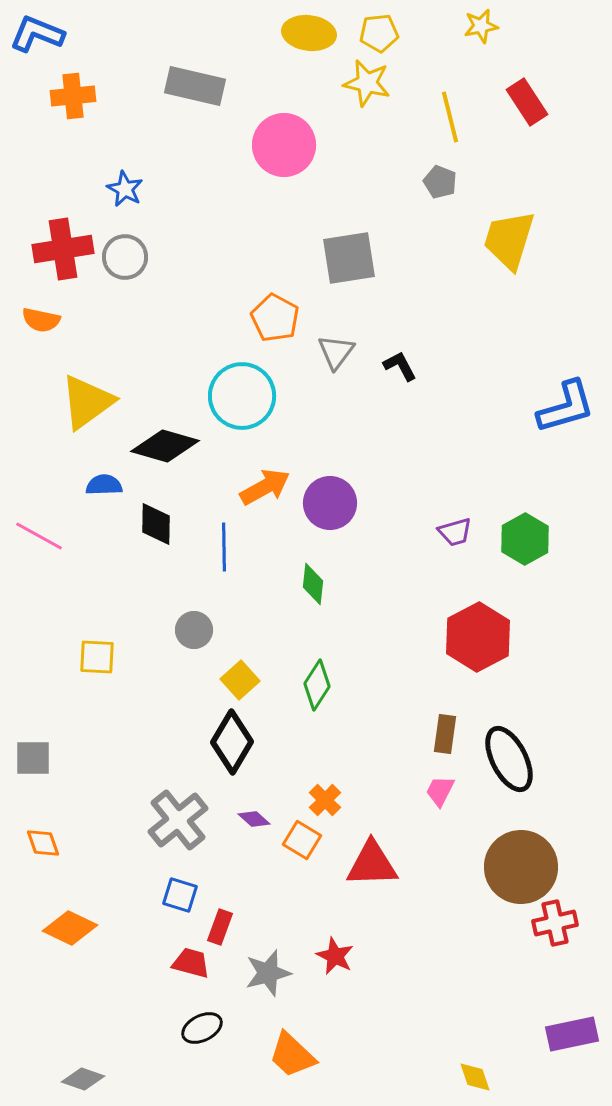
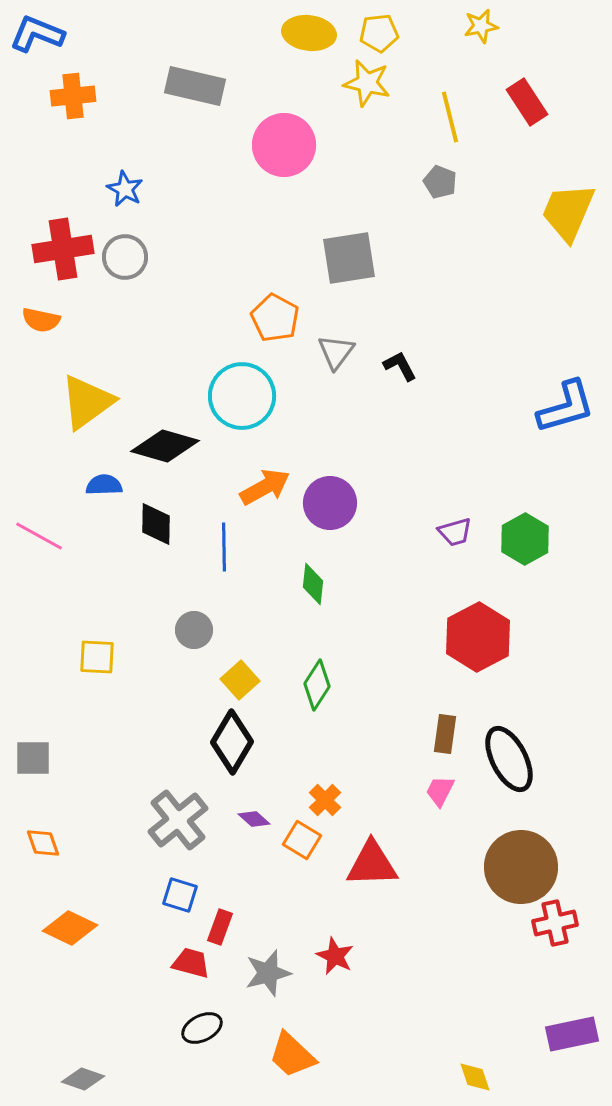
yellow trapezoid at (509, 240): moved 59 px right, 28 px up; rotated 6 degrees clockwise
